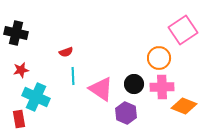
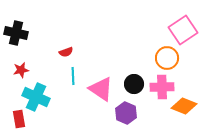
orange circle: moved 8 px right
